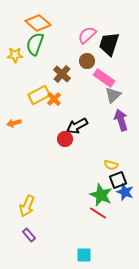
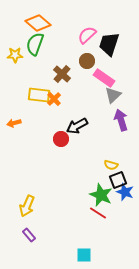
yellow rectangle: rotated 35 degrees clockwise
red circle: moved 4 px left
